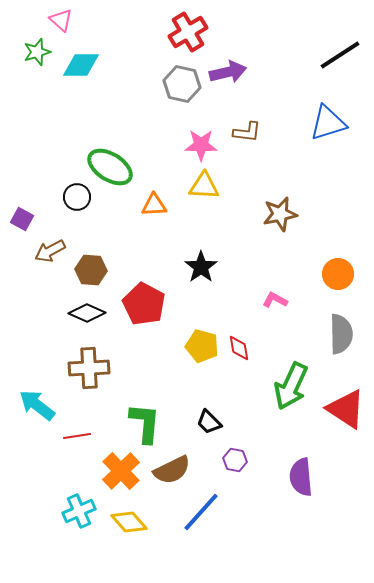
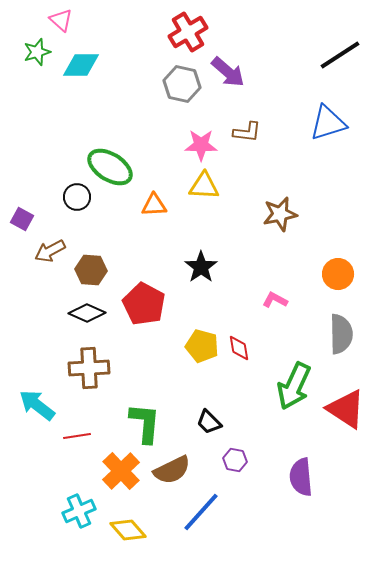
purple arrow: rotated 54 degrees clockwise
green arrow: moved 3 px right
yellow diamond: moved 1 px left, 8 px down
